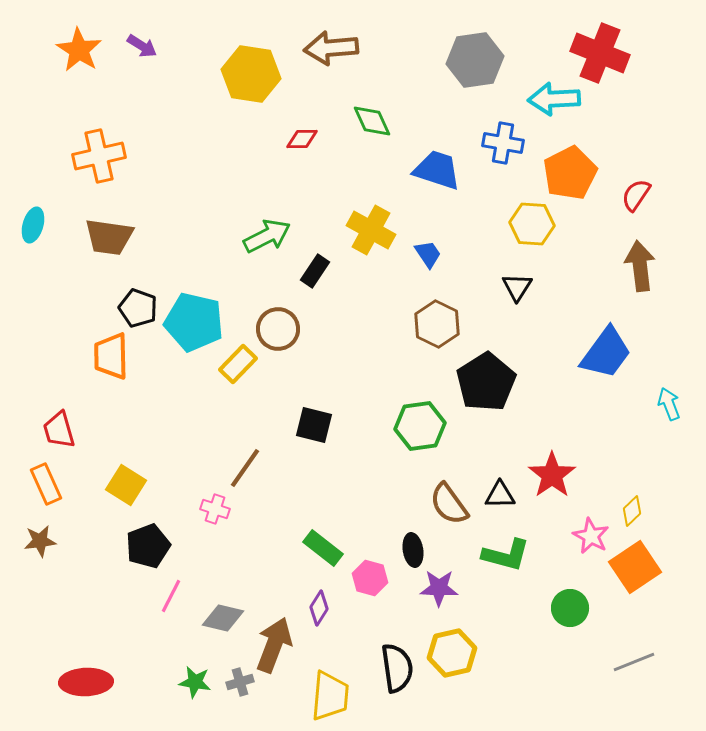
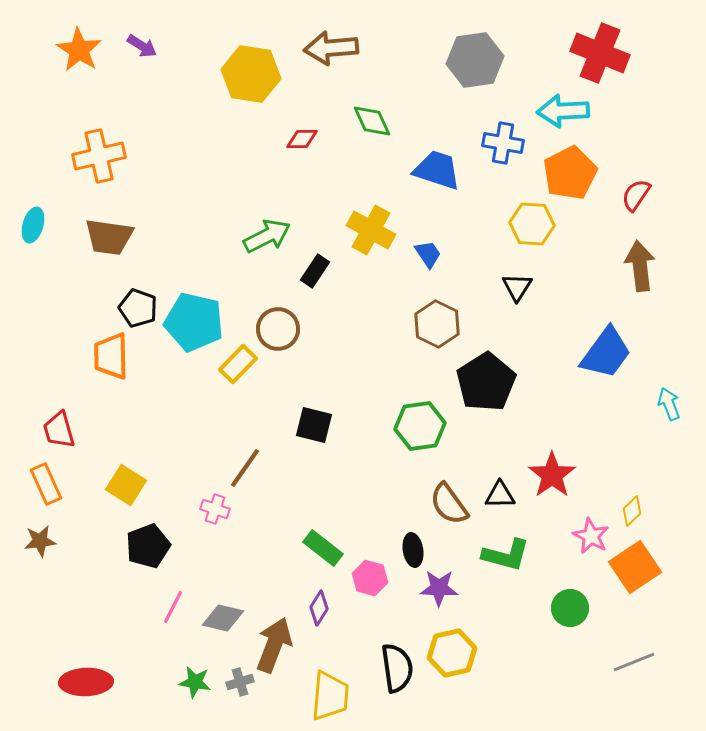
cyan arrow at (554, 99): moved 9 px right, 12 px down
pink line at (171, 596): moved 2 px right, 11 px down
